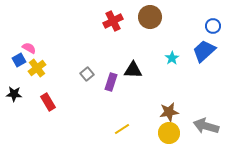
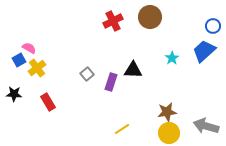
brown star: moved 2 px left
